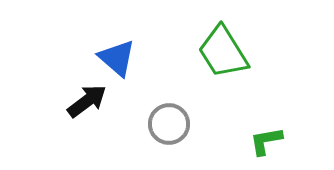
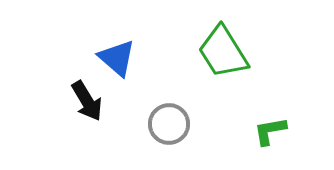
black arrow: rotated 96 degrees clockwise
green L-shape: moved 4 px right, 10 px up
